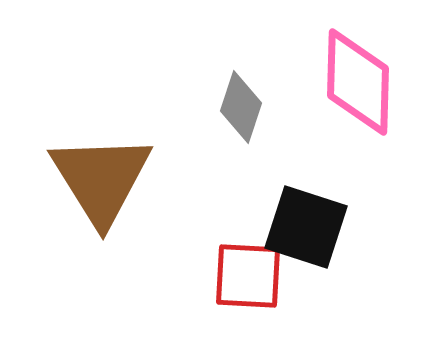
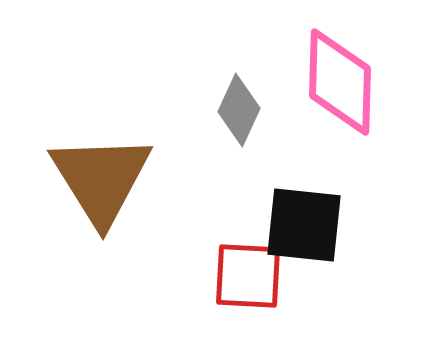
pink diamond: moved 18 px left
gray diamond: moved 2 px left, 3 px down; rotated 6 degrees clockwise
black square: moved 2 px left, 2 px up; rotated 12 degrees counterclockwise
